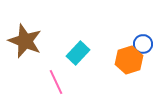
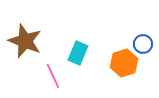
cyan rectangle: rotated 20 degrees counterclockwise
orange hexagon: moved 5 px left, 3 px down
pink line: moved 3 px left, 6 px up
